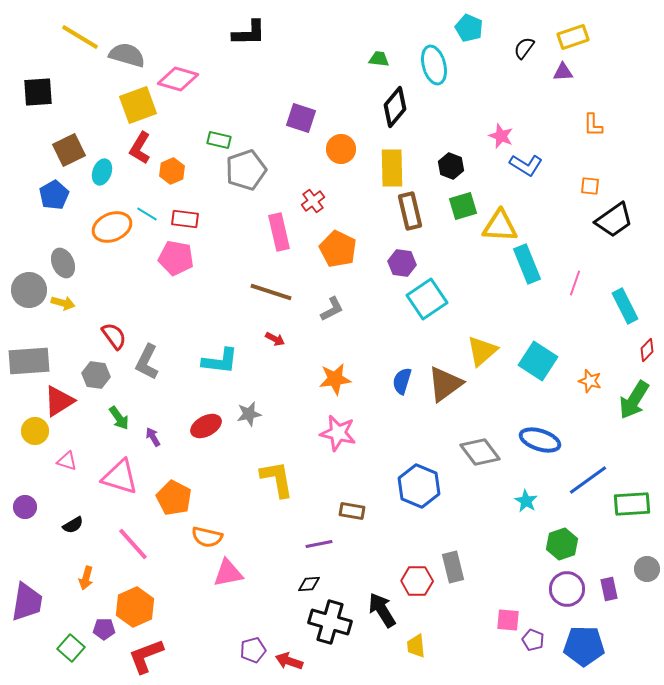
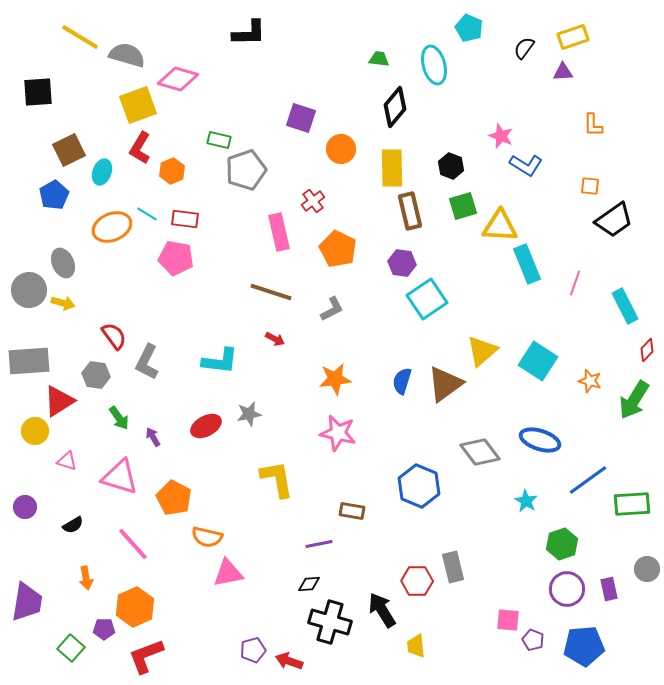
orange arrow at (86, 578): rotated 25 degrees counterclockwise
blue pentagon at (584, 646): rotated 6 degrees counterclockwise
